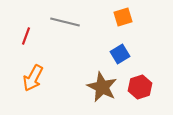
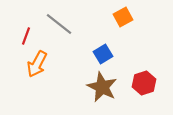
orange square: rotated 12 degrees counterclockwise
gray line: moved 6 px left, 2 px down; rotated 24 degrees clockwise
blue square: moved 17 px left
orange arrow: moved 4 px right, 14 px up
red hexagon: moved 4 px right, 4 px up
